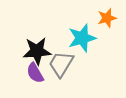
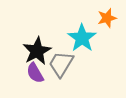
cyan star: rotated 20 degrees counterclockwise
black star: rotated 24 degrees counterclockwise
